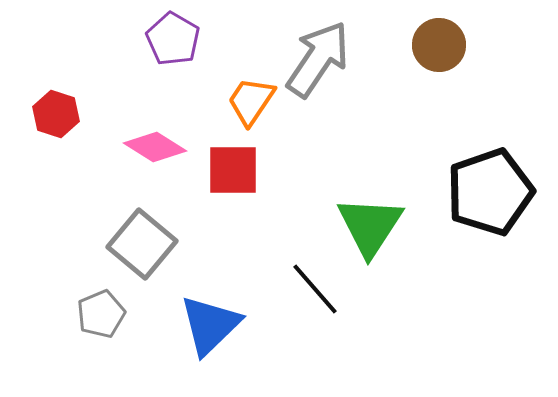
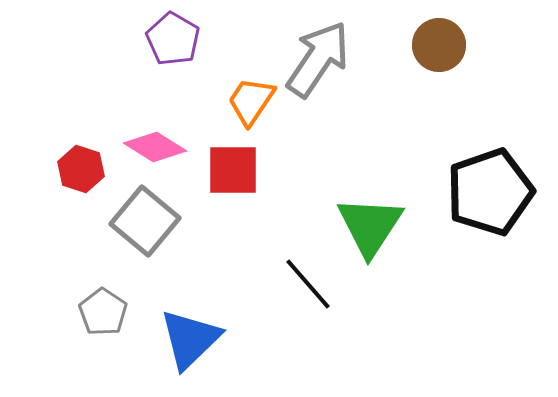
red hexagon: moved 25 px right, 55 px down
gray square: moved 3 px right, 23 px up
black line: moved 7 px left, 5 px up
gray pentagon: moved 2 px right, 2 px up; rotated 15 degrees counterclockwise
blue triangle: moved 20 px left, 14 px down
